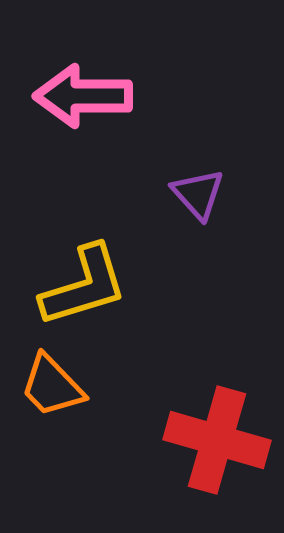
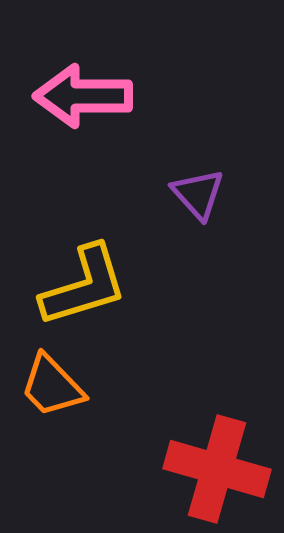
red cross: moved 29 px down
